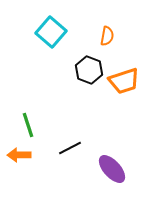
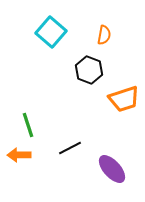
orange semicircle: moved 3 px left, 1 px up
orange trapezoid: moved 18 px down
